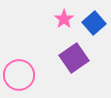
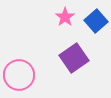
pink star: moved 1 px right, 2 px up
blue square: moved 2 px right, 2 px up
